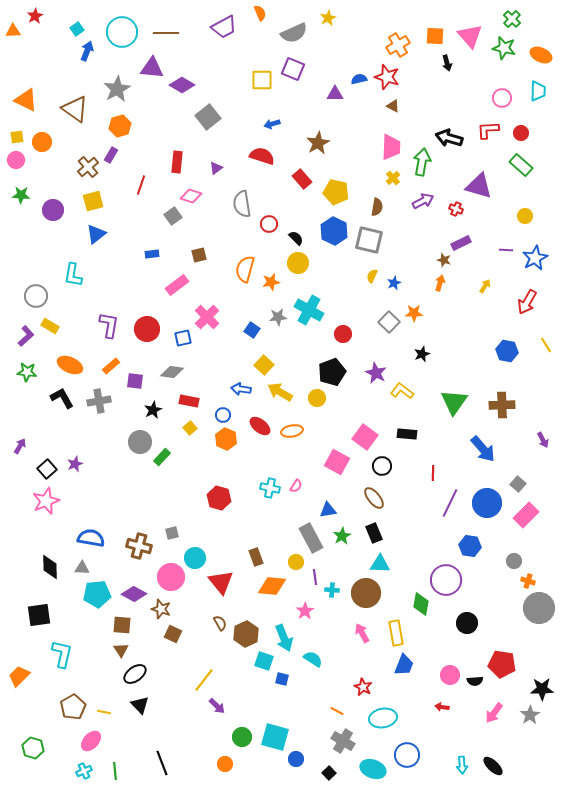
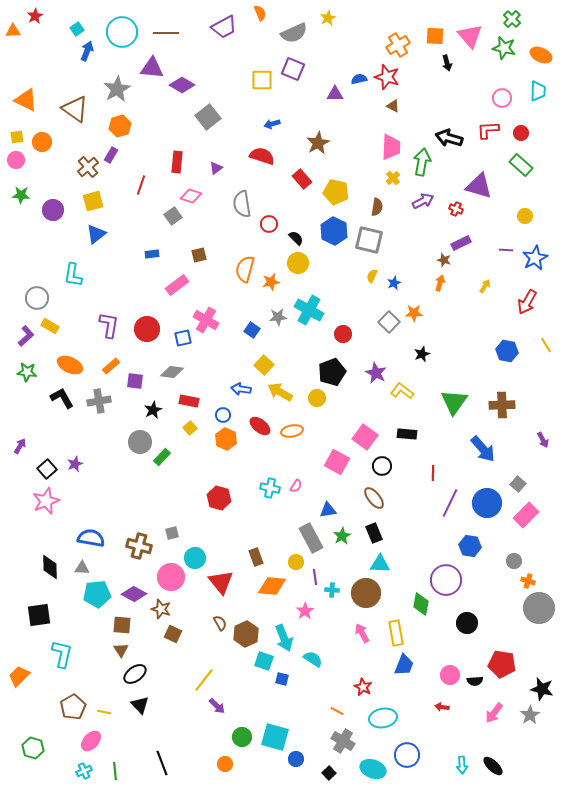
gray circle at (36, 296): moved 1 px right, 2 px down
pink cross at (207, 317): moved 1 px left, 3 px down; rotated 15 degrees counterclockwise
black star at (542, 689): rotated 15 degrees clockwise
